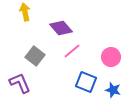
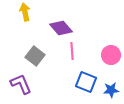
pink line: rotated 54 degrees counterclockwise
pink circle: moved 2 px up
purple L-shape: moved 1 px right, 1 px down
blue star: moved 2 px left; rotated 21 degrees counterclockwise
